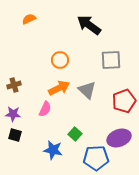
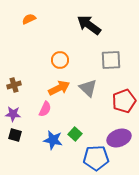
gray triangle: moved 1 px right, 2 px up
blue star: moved 10 px up
